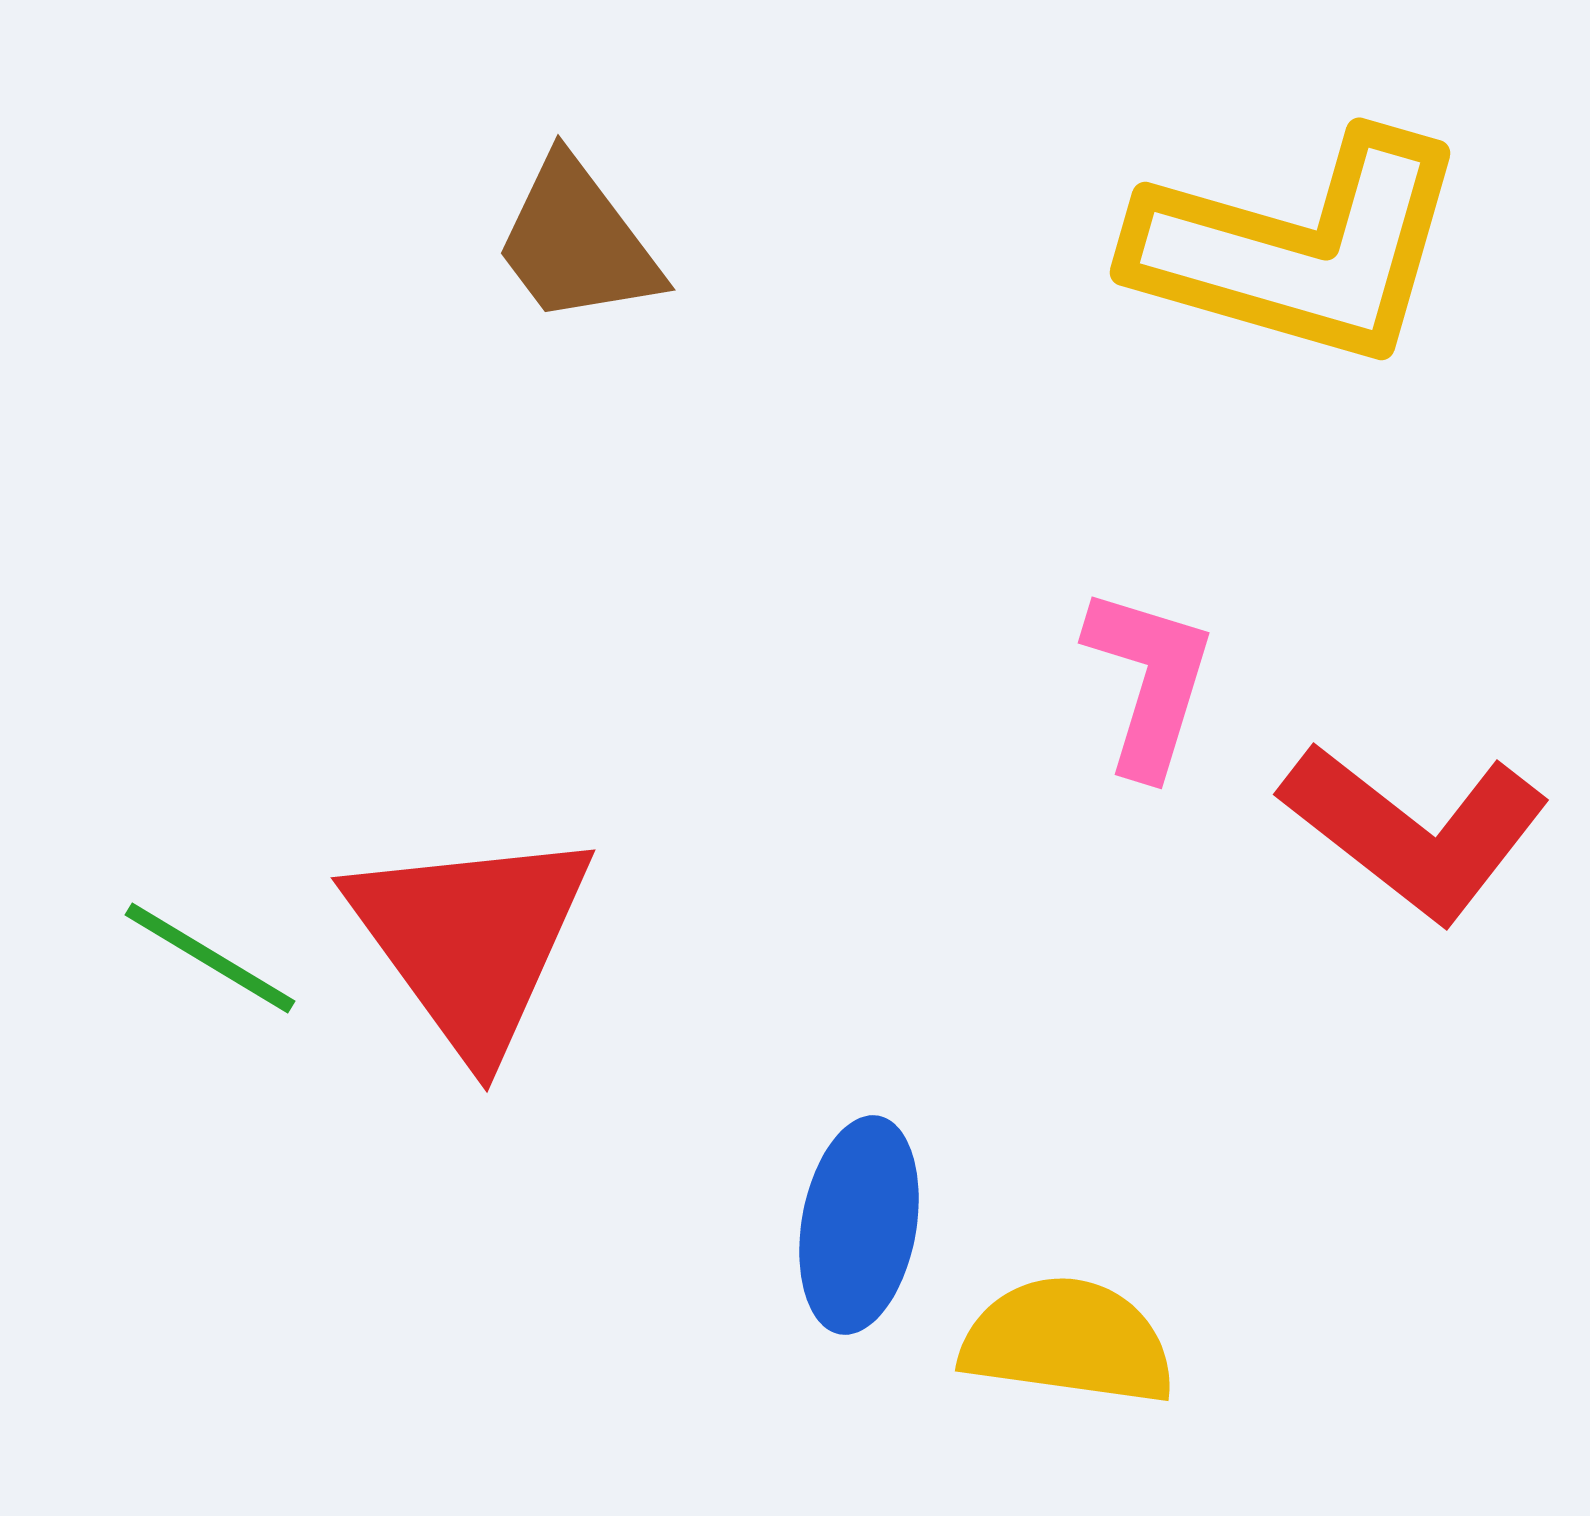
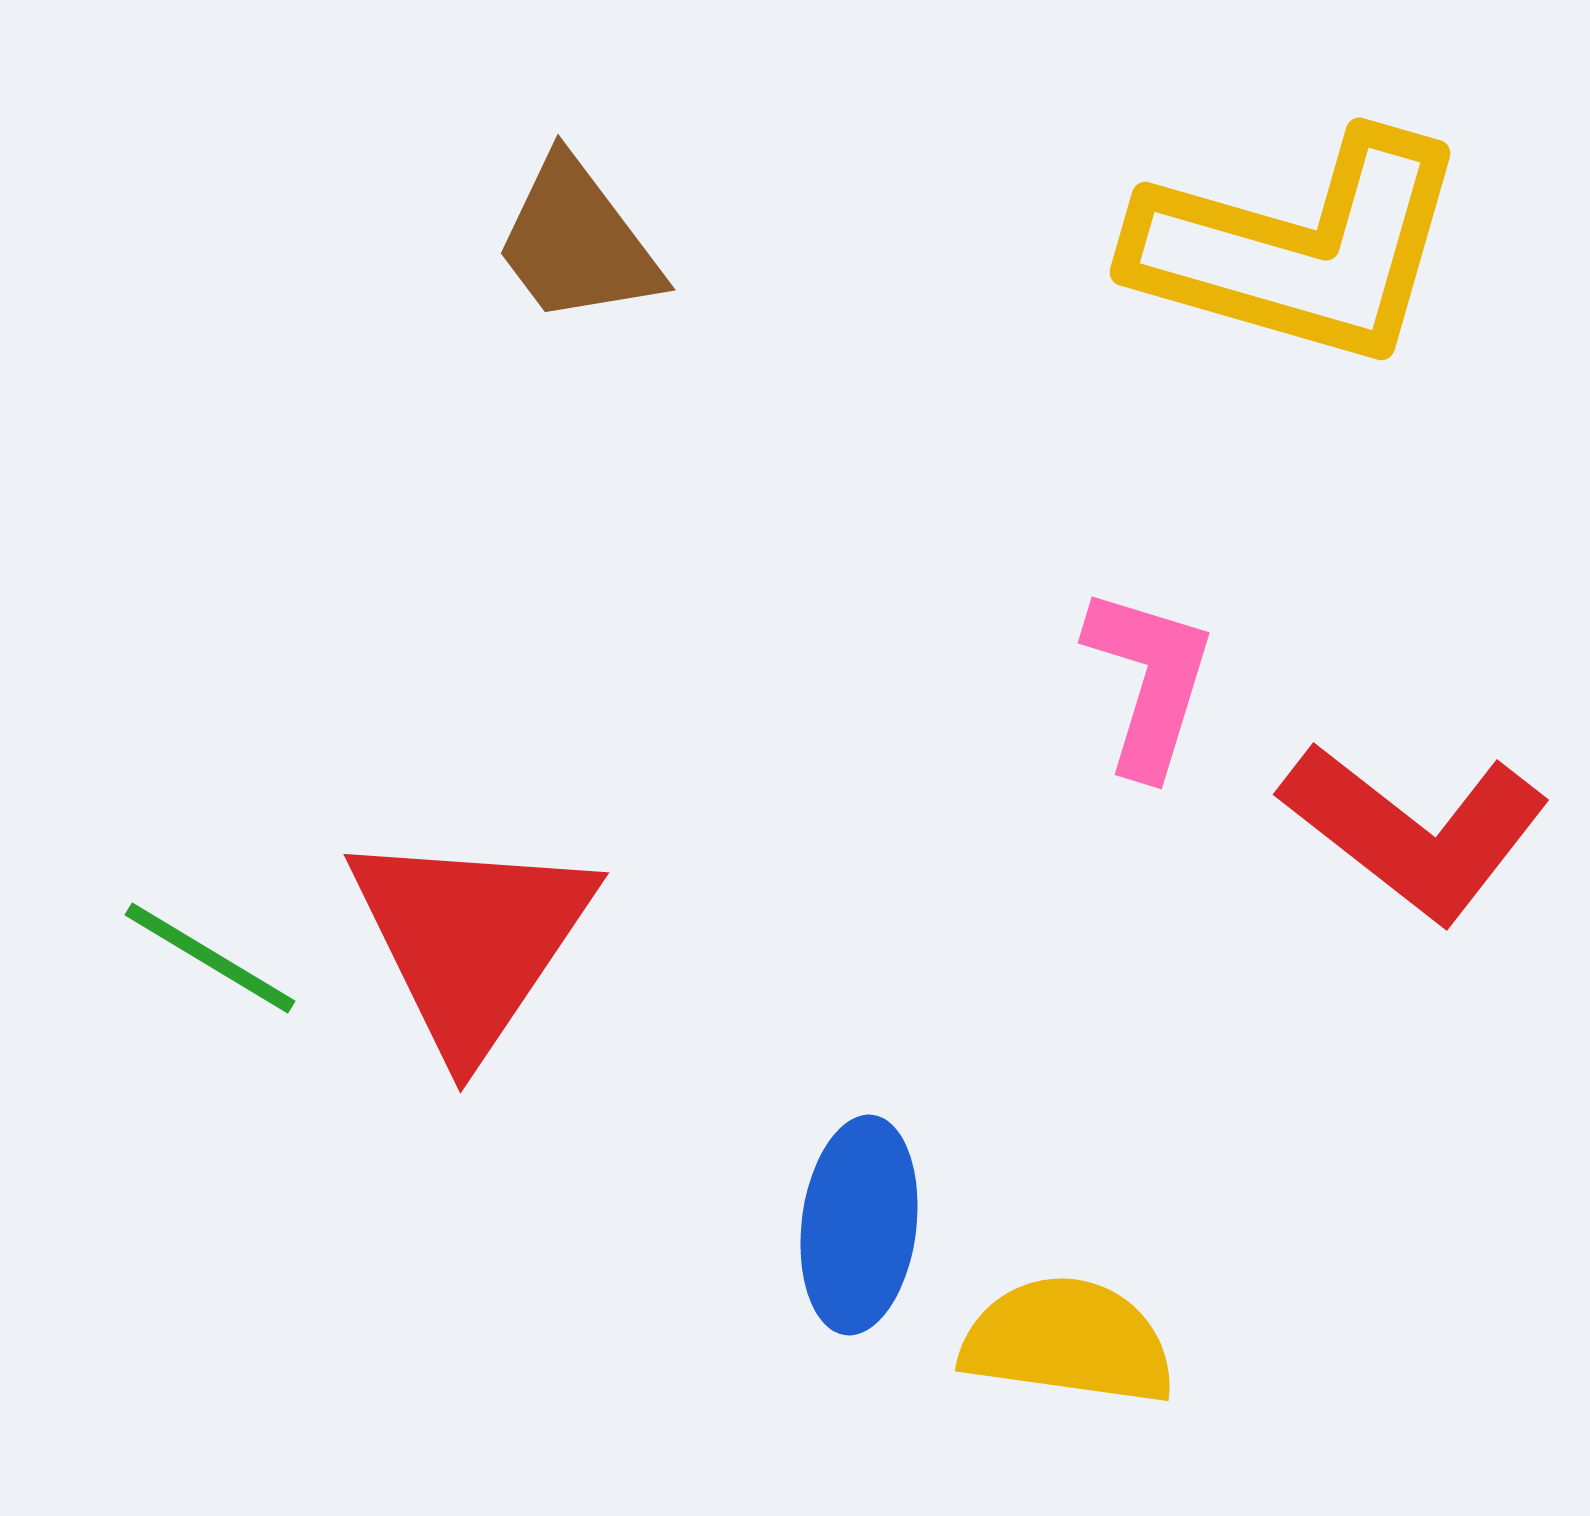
red triangle: rotated 10 degrees clockwise
blue ellipse: rotated 3 degrees counterclockwise
